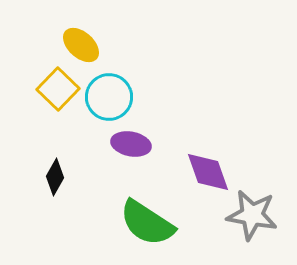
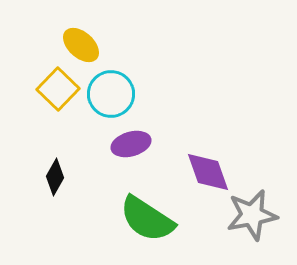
cyan circle: moved 2 px right, 3 px up
purple ellipse: rotated 27 degrees counterclockwise
gray star: rotated 21 degrees counterclockwise
green semicircle: moved 4 px up
